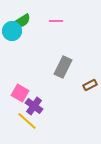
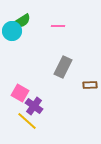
pink line: moved 2 px right, 5 px down
brown rectangle: rotated 24 degrees clockwise
